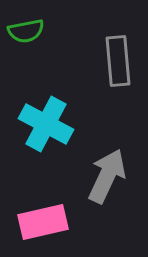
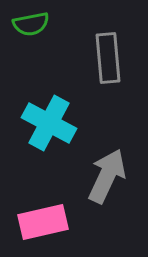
green semicircle: moved 5 px right, 7 px up
gray rectangle: moved 10 px left, 3 px up
cyan cross: moved 3 px right, 1 px up
